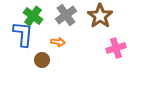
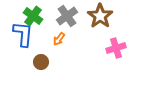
gray cross: moved 1 px right, 1 px down
orange arrow: moved 1 px right, 3 px up; rotated 120 degrees clockwise
brown circle: moved 1 px left, 2 px down
